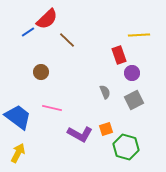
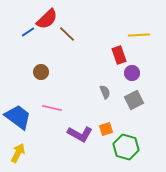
brown line: moved 6 px up
